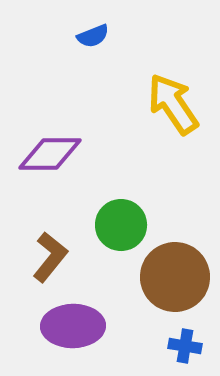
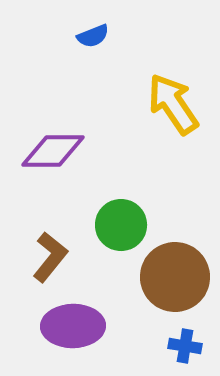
purple diamond: moved 3 px right, 3 px up
